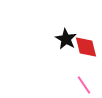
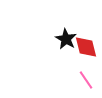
pink line: moved 2 px right, 5 px up
